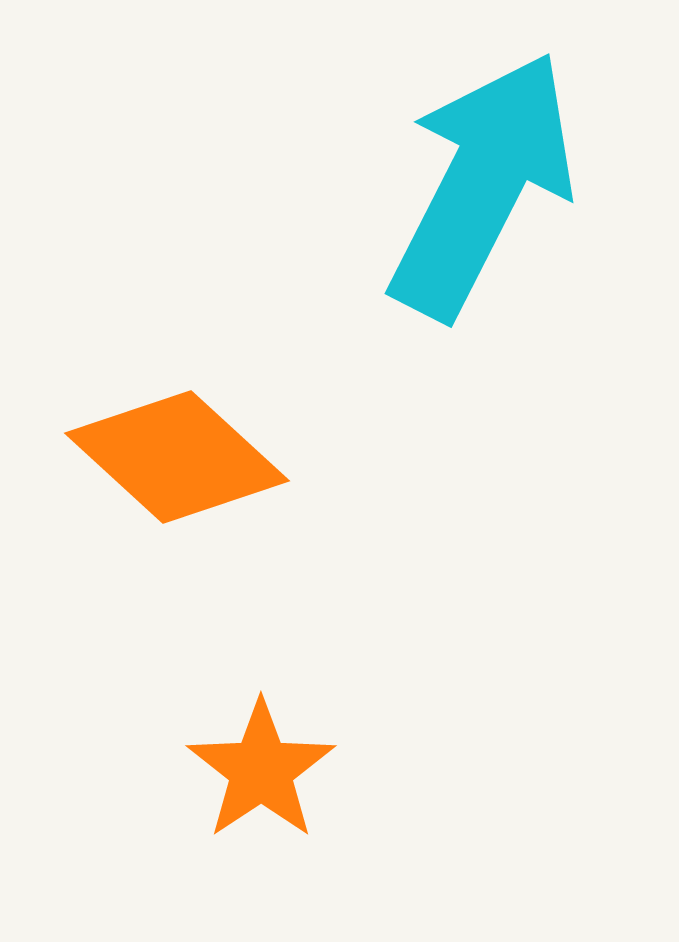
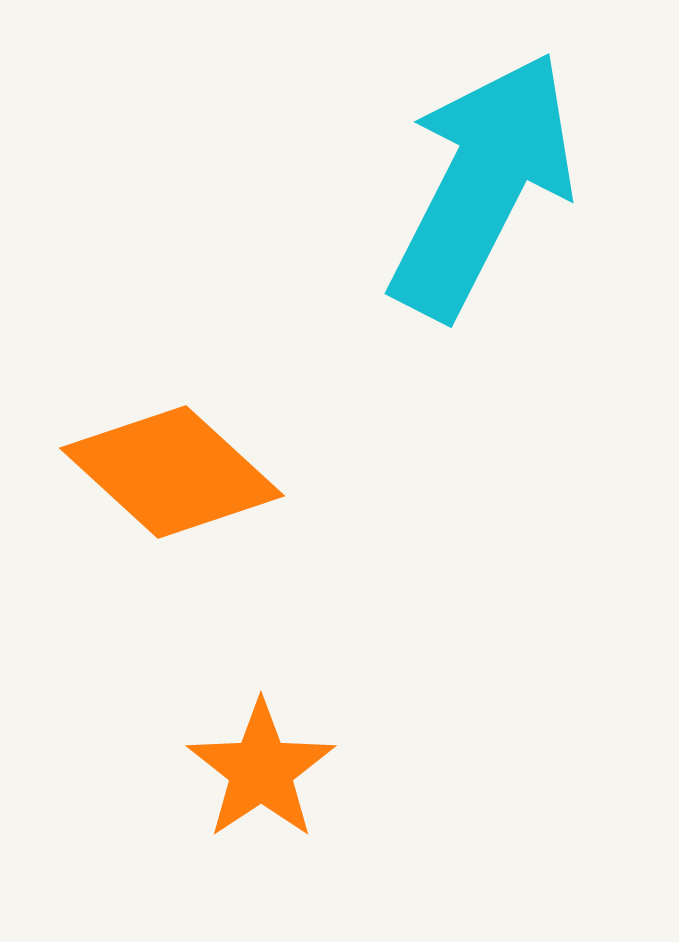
orange diamond: moved 5 px left, 15 px down
